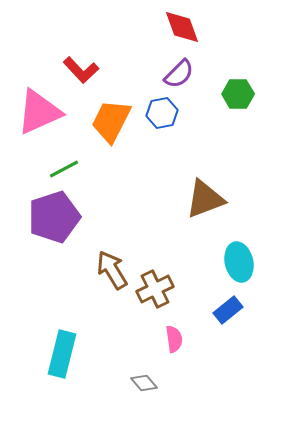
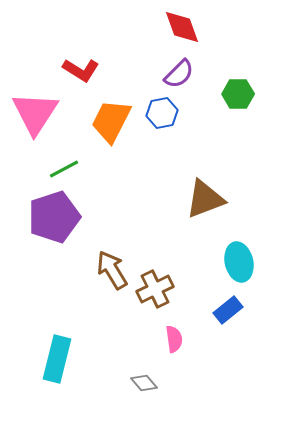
red L-shape: rotated 15 degrees counterclockwise
pink triangle: moved 4 px left, 1 px down; rotated 33 degrees counterclockwise
cyan rectangle: moved 5 px left, 5 px down
